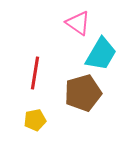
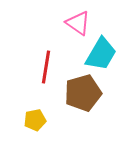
red line: moved 11 px right, 6 px up
